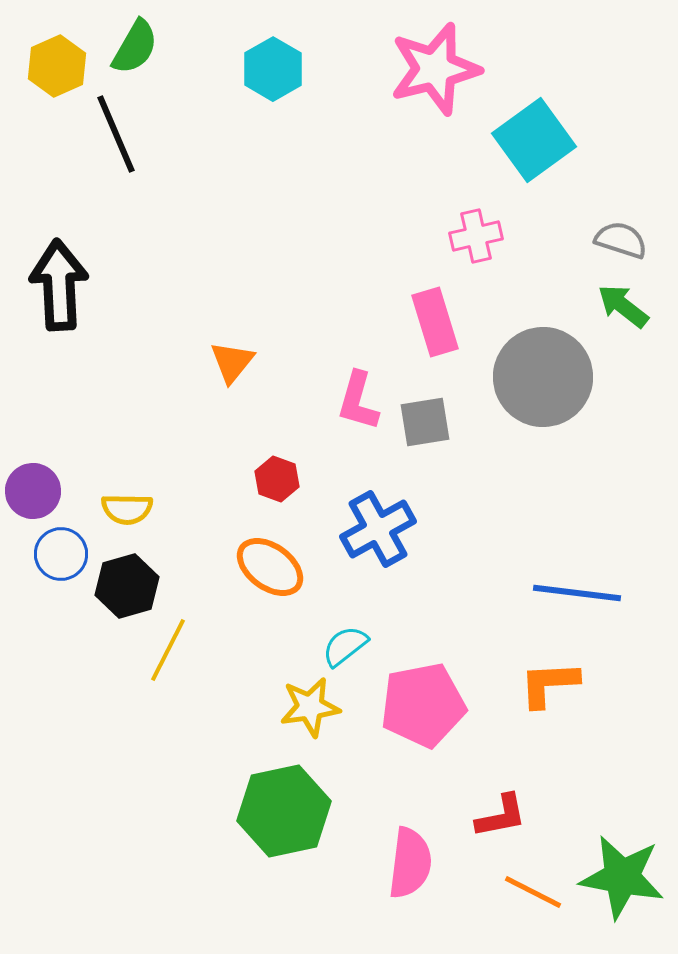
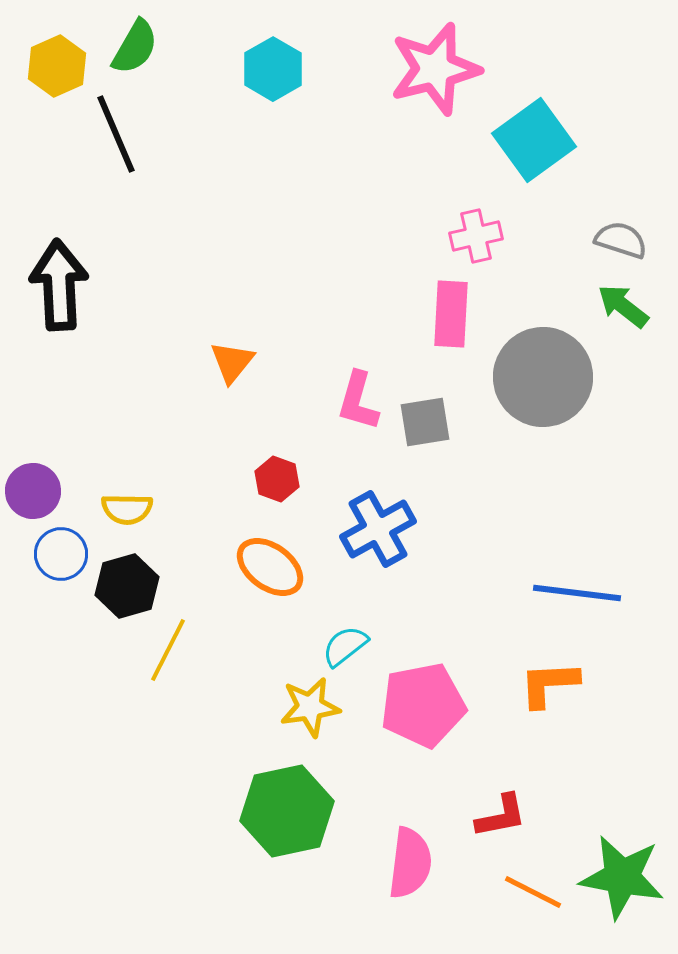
pink rectangle: moved 16 px right, 8 px up; rotated 20 degrees clockwise
green hexagon: moved 3 px right
